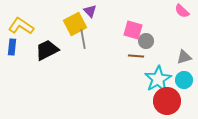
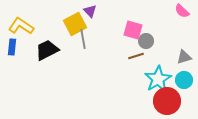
brown line: rotated 21 degrees counterclockwise
